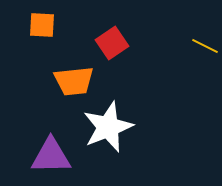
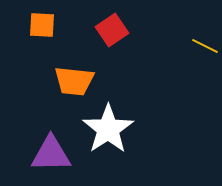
red square: moved 13 px up
orange trapezoid: rotated 12 degrees clockwise
white star: moved 2 px down; rotated 12 degrees counterclockwise
purple triangle: moved 2 px up
